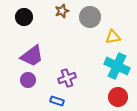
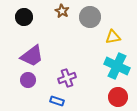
brown star: rotated 24 degrees counterclockwise
